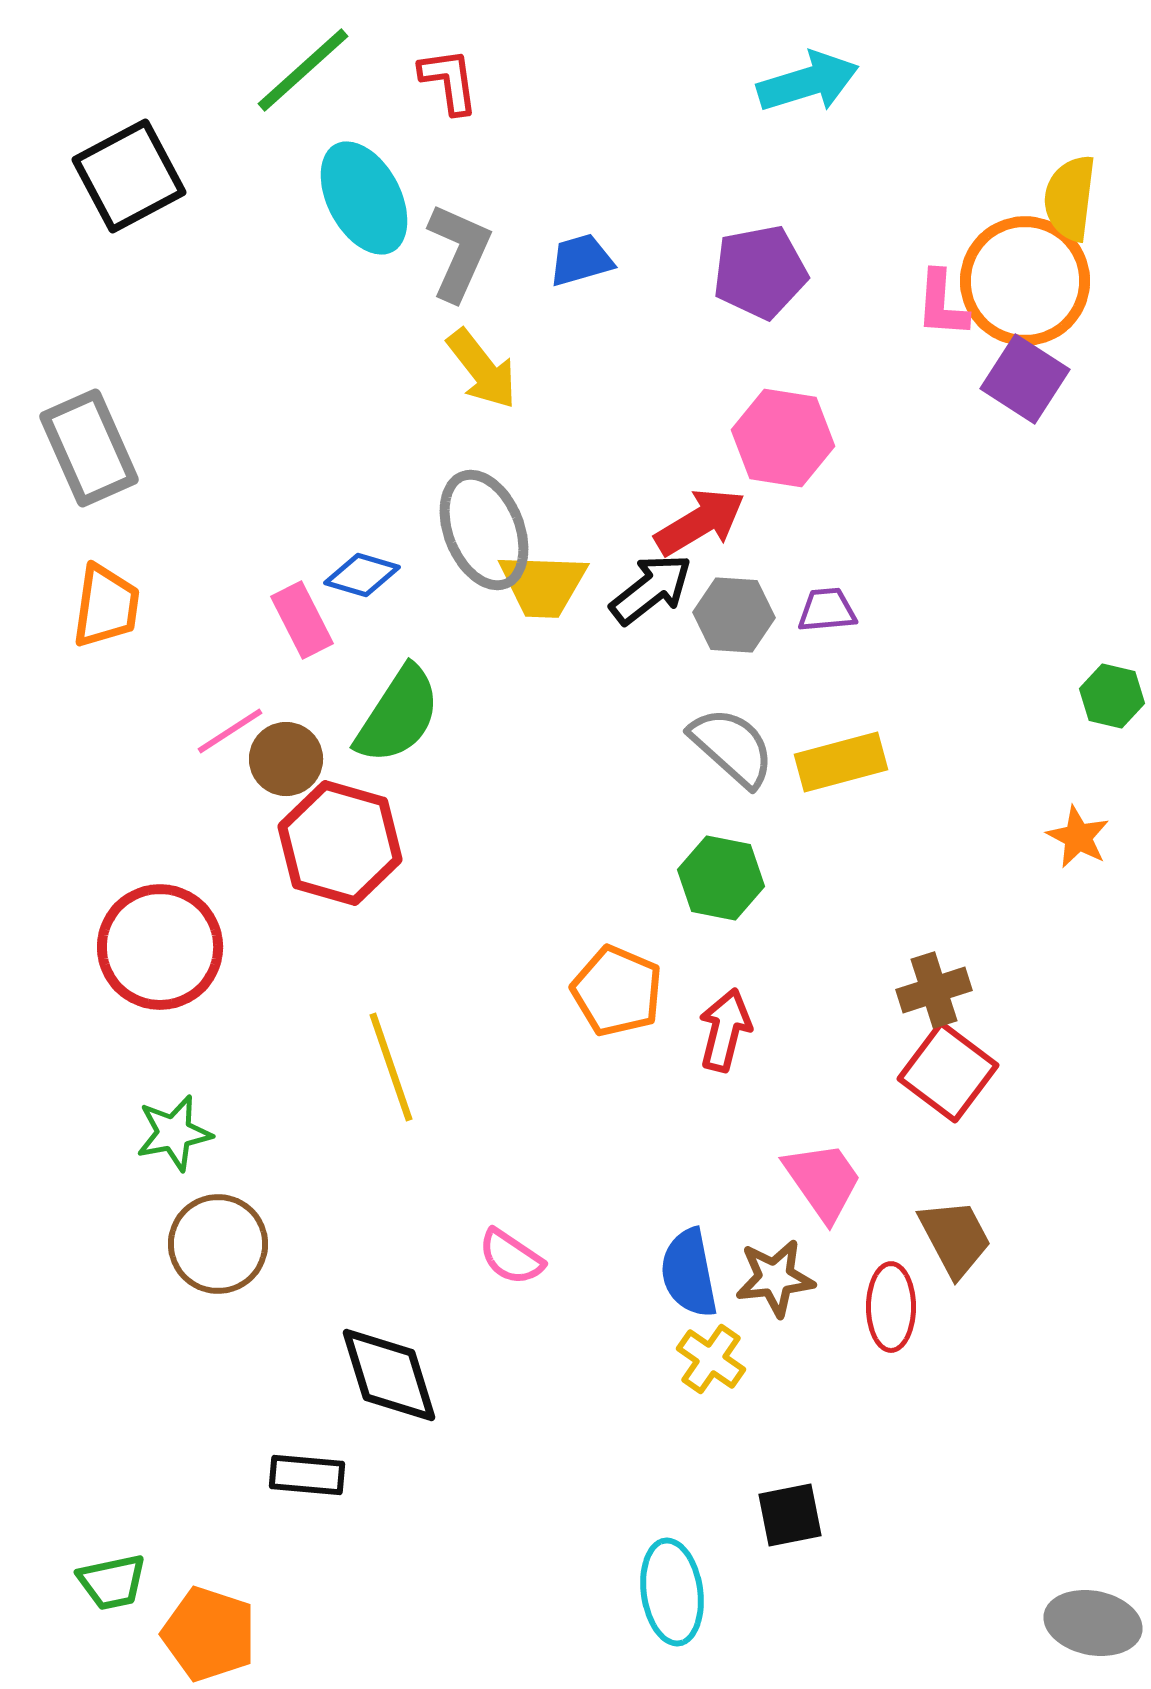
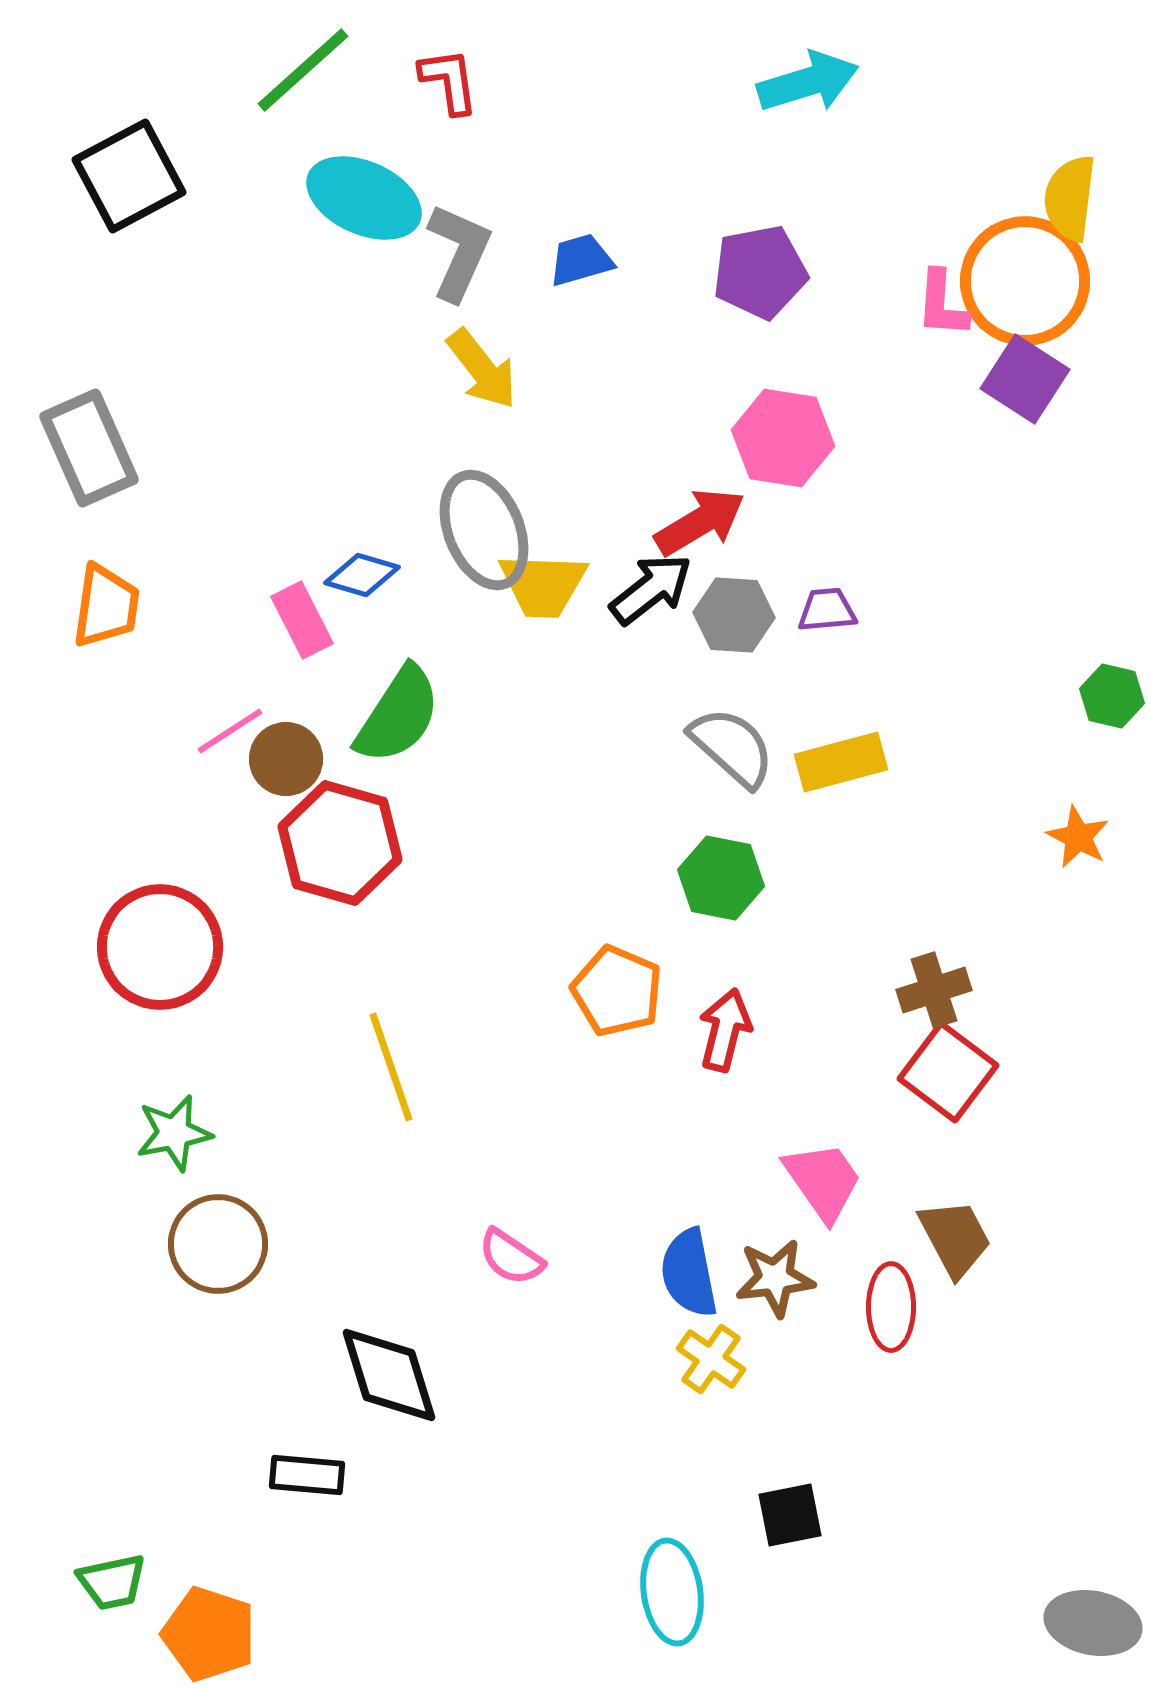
cyan ellipse at (364, 198): rotated 38 degrees counterclockwise
